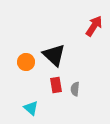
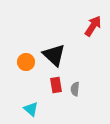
red arrow: moved 1 px left
cyan triangle: moved 1 px down
